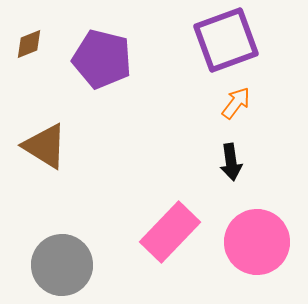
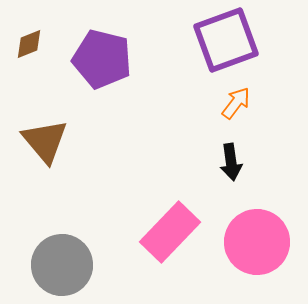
brown triangle: moved 5 px up; rotated 18 degrees clockwise
